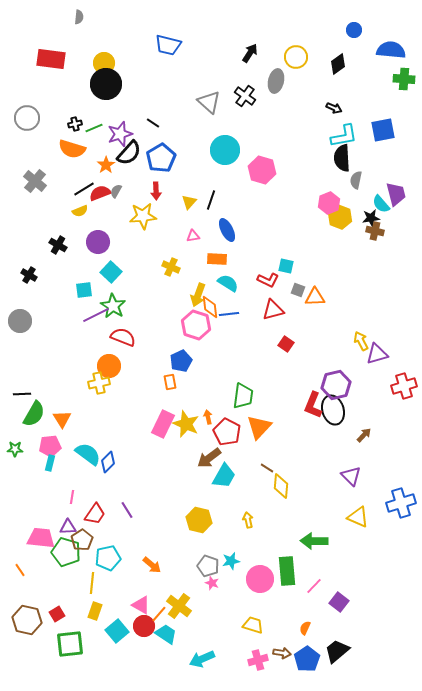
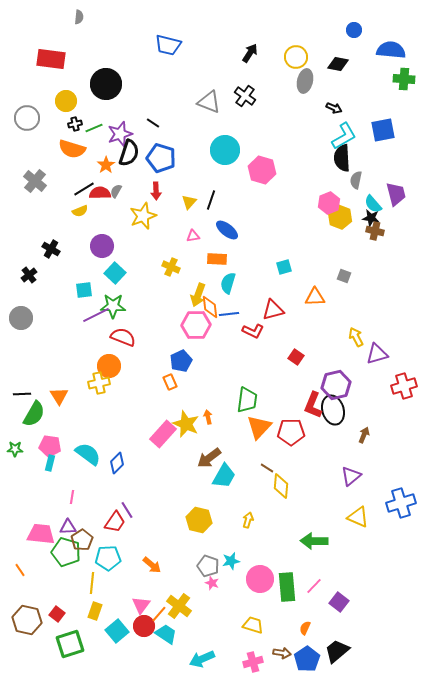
yellow circle at (104, 63): moved 38 px left, 38 px down
black diamond at (338, 64): rotated 45 degrees clockwise
gray ellipse at (276, 81): moved 29 px right
gray triangle at (209, 102): rotated 20 degrees counterclockwise
cyan L-shape at (344, 136): rotated 20 degrees counterclockwise
black semicircle at (129, 153): rotated 24 degrees counterclockwise
blue pentagon at (161, 158): rotated 24 degrees counterclockwise
red semicircle at (100, 193): rotated 20 degrees clockwise
cyan semicircle at (381, 204): moved 8 px left
yellow star at (143, 216): rotated 16 degrees counterclockwise
black star at (371, 218): rotated 18 degrees clockwise
blue ellipse at (227, 230): rotated 25 degrees counterclockwise
purple circle at (98, 242): moved 4 px right, 4 px down
black cross at (58, 245): moved 7 px left, 4 px down
cyan square at (286, 266): moved 2 px left, 1 px down; rotated 28 degrees counterclockwise
cyan square at (111, 272): moved 4 px right, 1 px down
black cross at (29, 275): rotated 21 degrees clockwise
red L-shape at (268, 280): moved 15 px left, 51 px down
cyan semicircle at (228, 283): rotated 105 degrees counterclockwise
gray square at (298, 290): moved 46 px right, 14 px up
green star at (113, 306): rotated 30 degrees counterclockwise
gray circle at (20, 321): moved 1 px right, 3 px up
pink hexagon at (196, 325): rotated 20 degrees counterclockwise
yellow arrow at (361, 341): moved 5 px left, 4 px up
red square at (286, 344): moved 10 px right, 13 px down
orange rectangle at (170, 382): rotated 14 degrees counterclockwise
green trapezoid at (243, 396): moved 4 px right, 4 px down
orange triangle at (62, 419): moved 3 px left, 23 px up
pink rectangle at (163, 424): moved 10 px down; rotated 16 degrees clockwise
red pentagon at (227, 432): moved 64 px right; rotated 28 degrees counterclockwise
brown arrow at (364, 435): rotated 21 degrees counterclockwise
pink pentagon at (50, 446): rotated 15 degrees clockwise
blue diamond at (108, 462): moved 9 px right, 1 px down
purple triangle at (351, 476): rotated 35 degrees clockwise
red trapezoid at (95, 514): moved 20 px right, 8 px down
yellow arrow at (248, 520): rotated 28 degrees clockwise
pink trapezoid at (41, 538): moved 4 px up
cyan pentagon at (108, 558): rotated 10 degrees clockwise
green rectangle at (287, 571): moved 16 px down
pink triangle at (141, 605): rotated 36 degrees clockwise
red square at (57, 614): rotated 21 degrees counterclockwise
green square at (70, 644): rotated 12 degrees counterclockwise
pink cross at (258, 660): moved 5 px left, 2 px down
